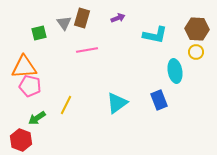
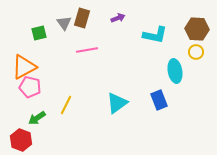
orange triangle: rotated 24 degrees counterclockwise
pink pentagon: moved 1 px down
